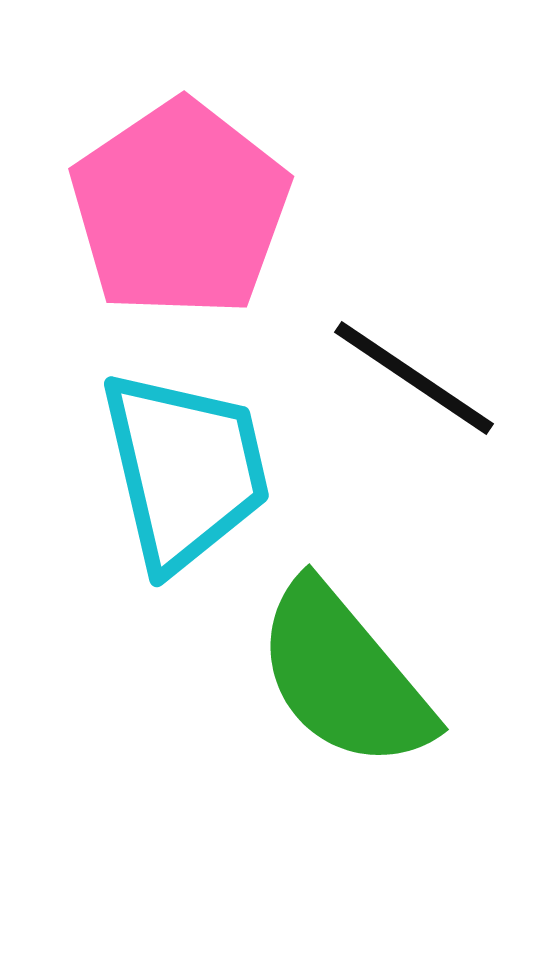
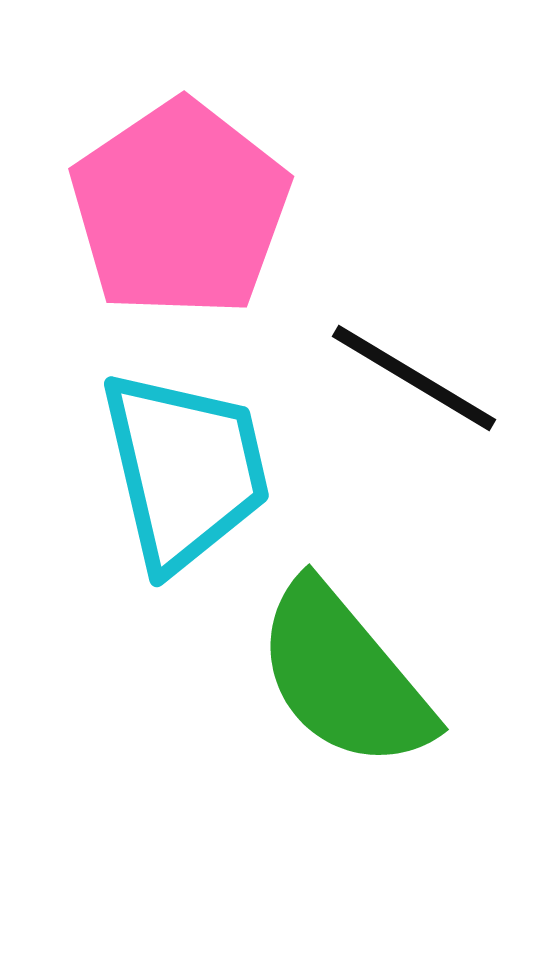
black line: rotated 3 degrees counterclockwise
